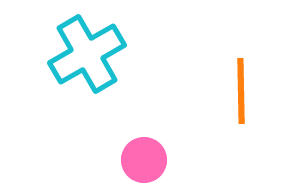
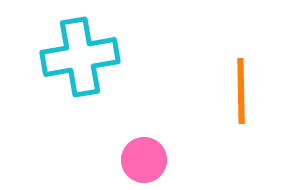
cyan cross: moved 7 px left, 3 px down; rotated 20 degrees clockwise
